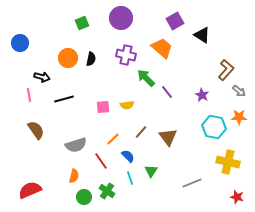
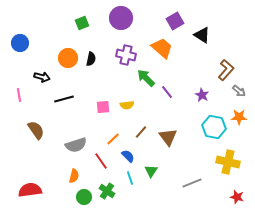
pink line: moved 10 px left
red semicircle: rotated 15 degrees clockwise
